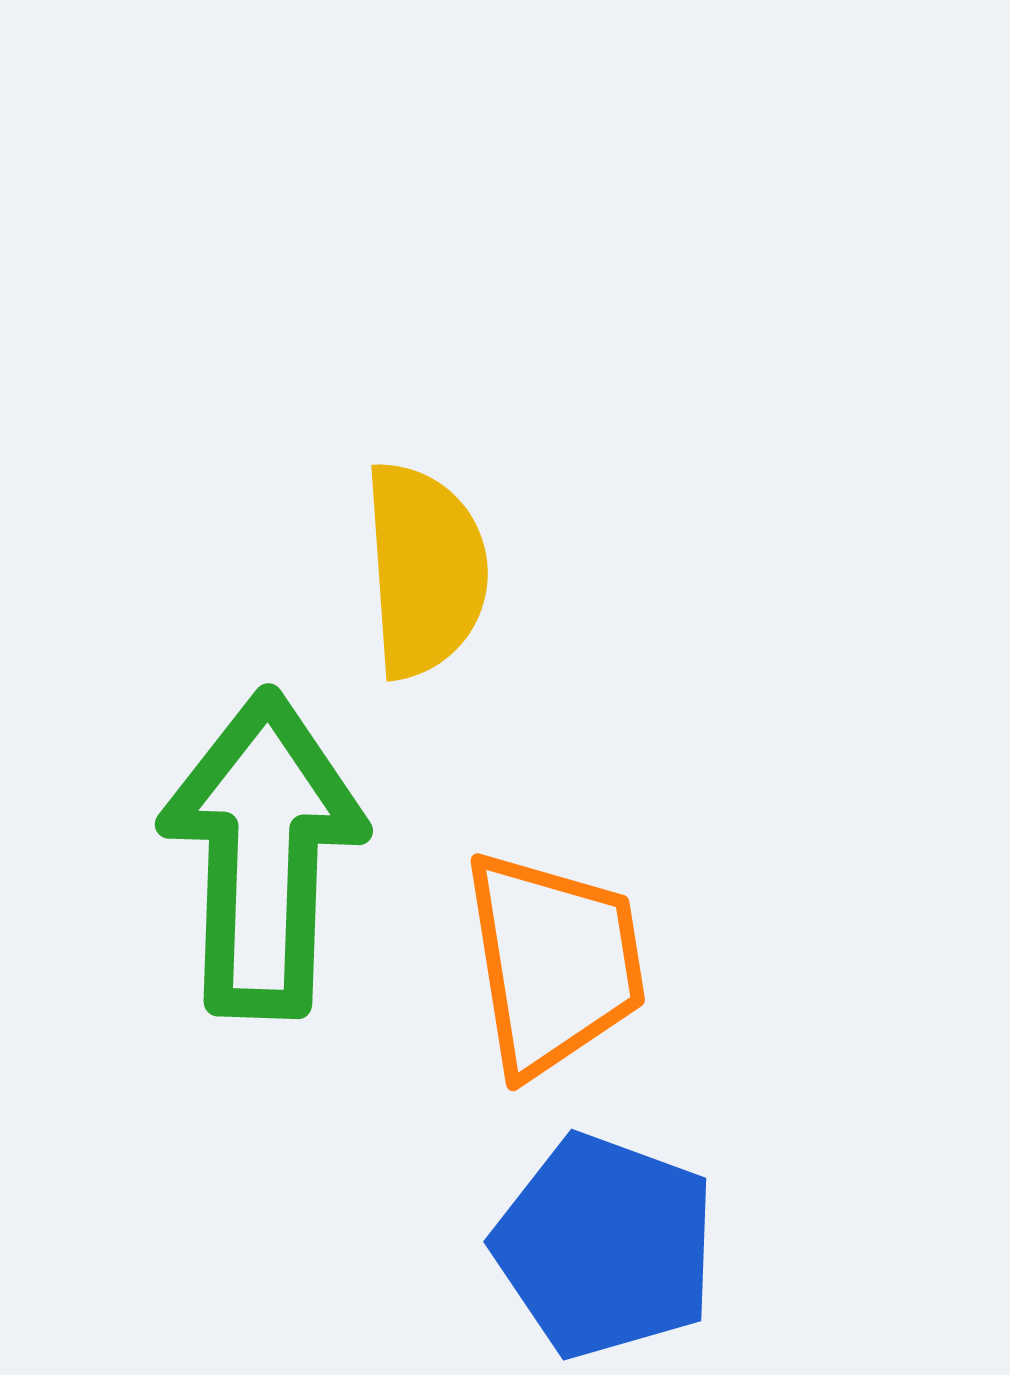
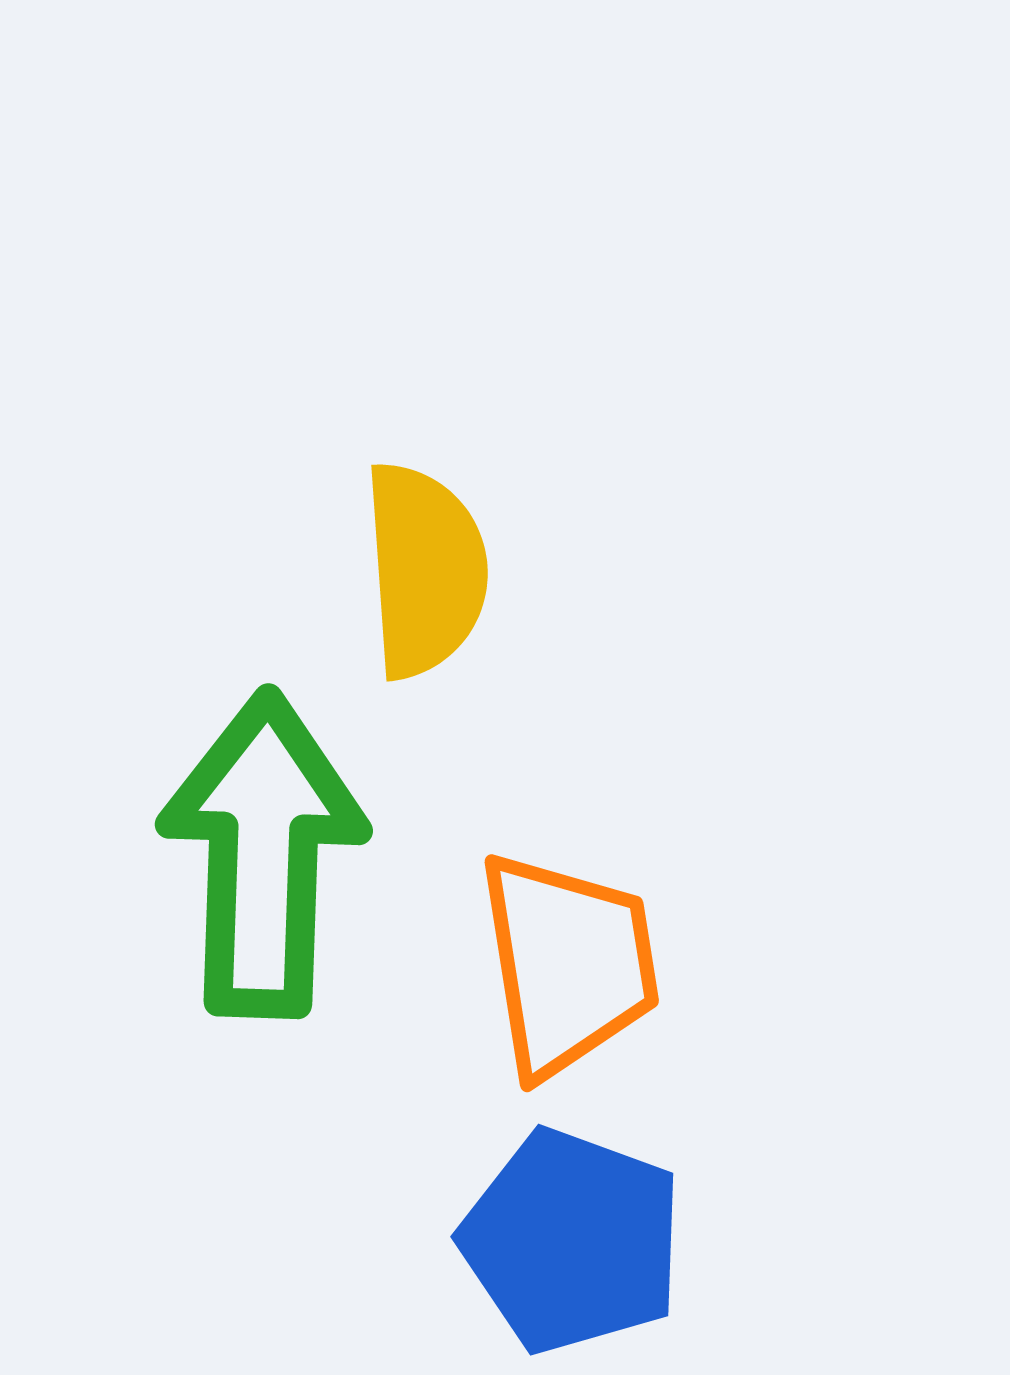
orange trapezoid: moved 14 px right, 1 px down
blue pentagon: moved 33 px left, 5 px up
